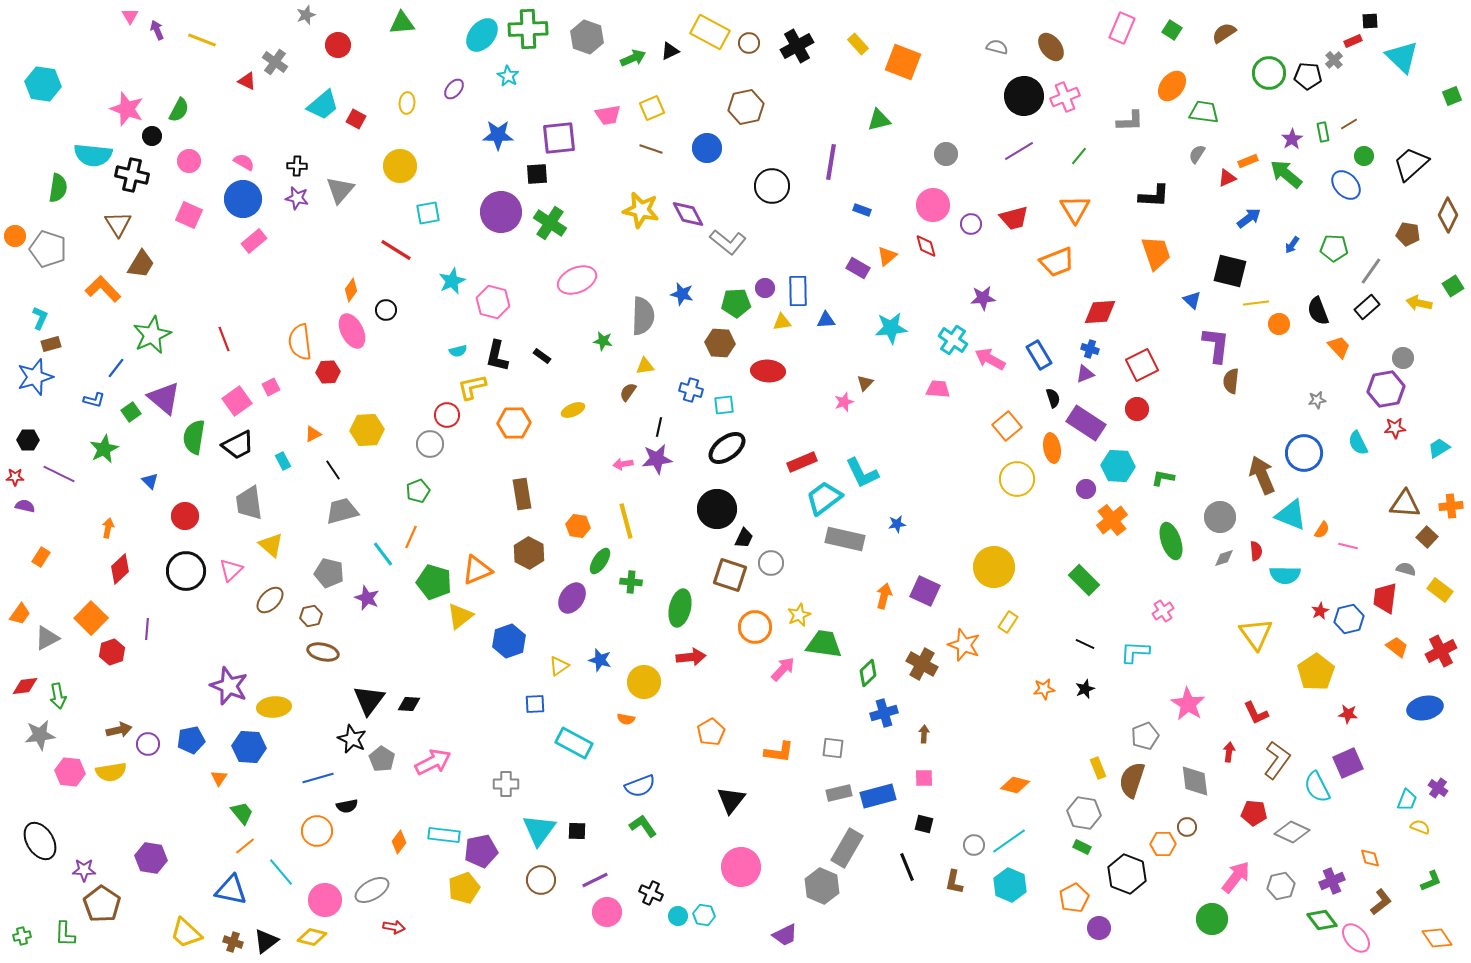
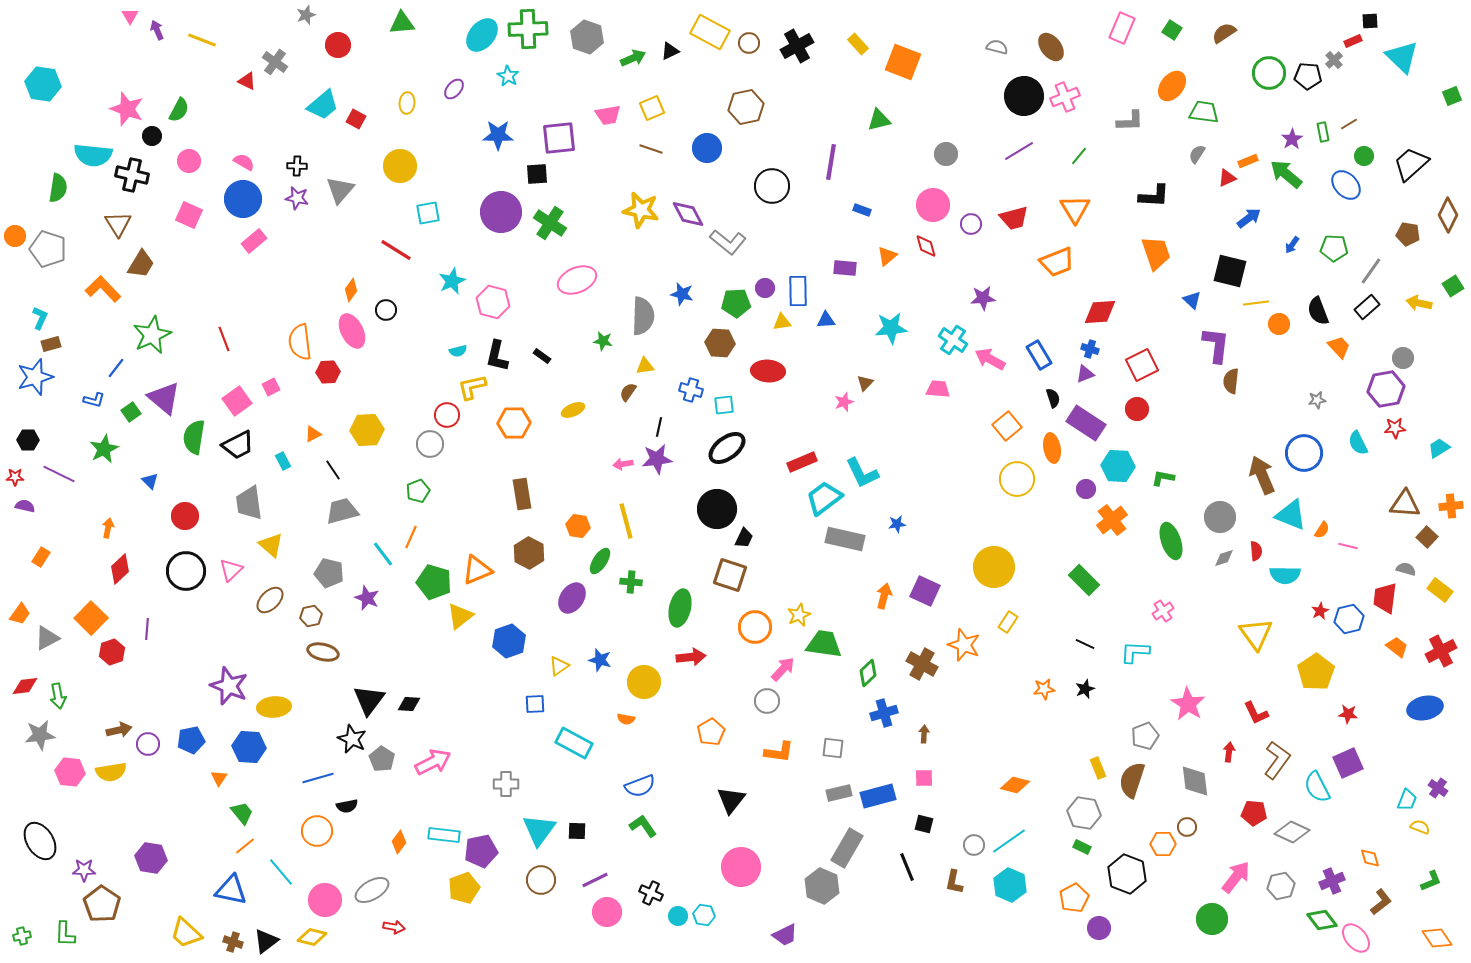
purple rectangle at (858, 268): moved 13 px left; rotated 25 degrees counterclockwise
gray circle at (771, 563): moved 4 px left, 138 px down
